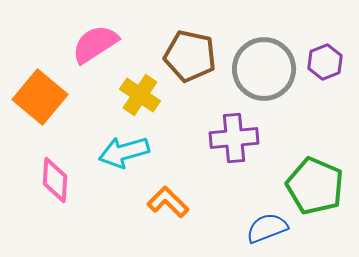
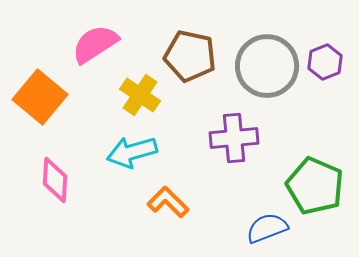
gray circle: moved 3 px right, 3 px up
cyan arrow: moved 8 px right
